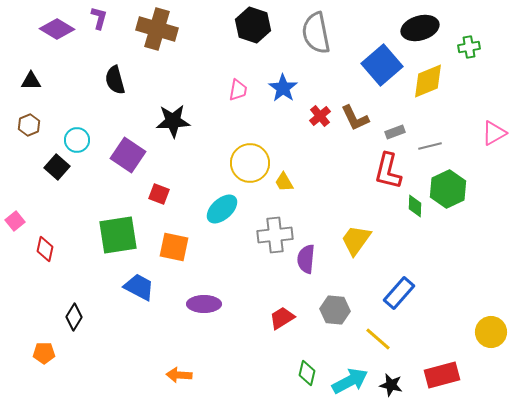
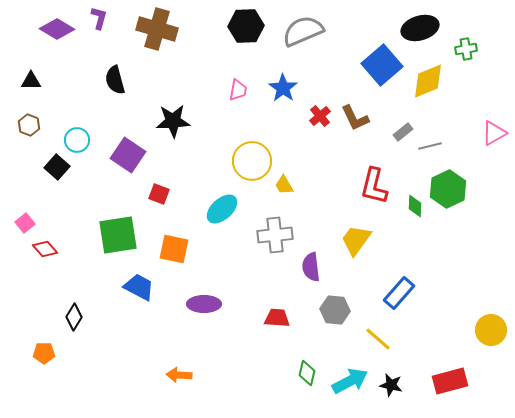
black hexagon at (253, 25): moved 7 px left, 1 px down; rotated 20 degrees counterclockwise
gray semicircle at (316, 33): moved 13 px left, 2 px up; rotated 78 degrees clockwise
green cross at (469, 47): moved 3 px left, 2 px down
brown hexagon at (29, 125): rotated 15 degrees counterclockwise
gray rectangle at (395, 132): moved 8 px right; rotated 18 degrees counterclockwise
yellow circle at (250, 163): moved 2 px right, 2 px up
red L-shape at (388, 171): moved 14 px left, 15 px down
yellow trapezoid at (284, 182): moved 3 px down
pink square at (15, 221): moved 10 px right, 2 px down
orange square at (174, 247): moved 2 px down
red diamond at (45, 249): rotated 55 degrees counterclockwise
purple semicircle at (306, 259): moved 5 px right, 8 px down; rotated 12 degrees counterclockwise
red trapezoid at (282, 318): moved 5 px left; rotated 36 degrees clockwise
yellow circle at (491, 332): moved 2 px up
red rectangle at (442, 375): moved 8 px right, 6 px down
